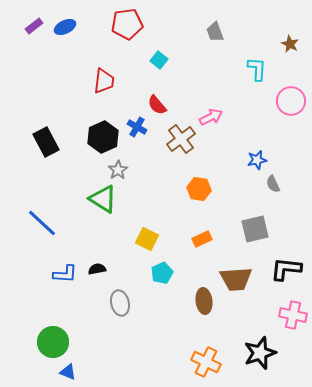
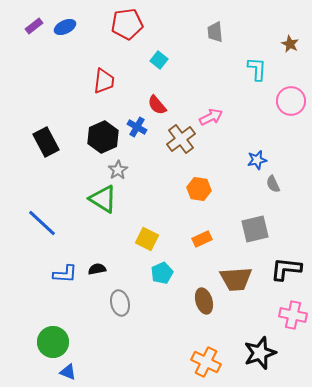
gray trapezoid: rotated 15 degrees clockwise
brown ellipse: rotated 10 degrees counterclockwise
